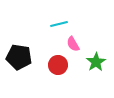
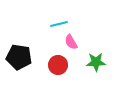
pink semicircle: moved 2 px left, 2 px up
green star: rotated 30 degrees clockwise
